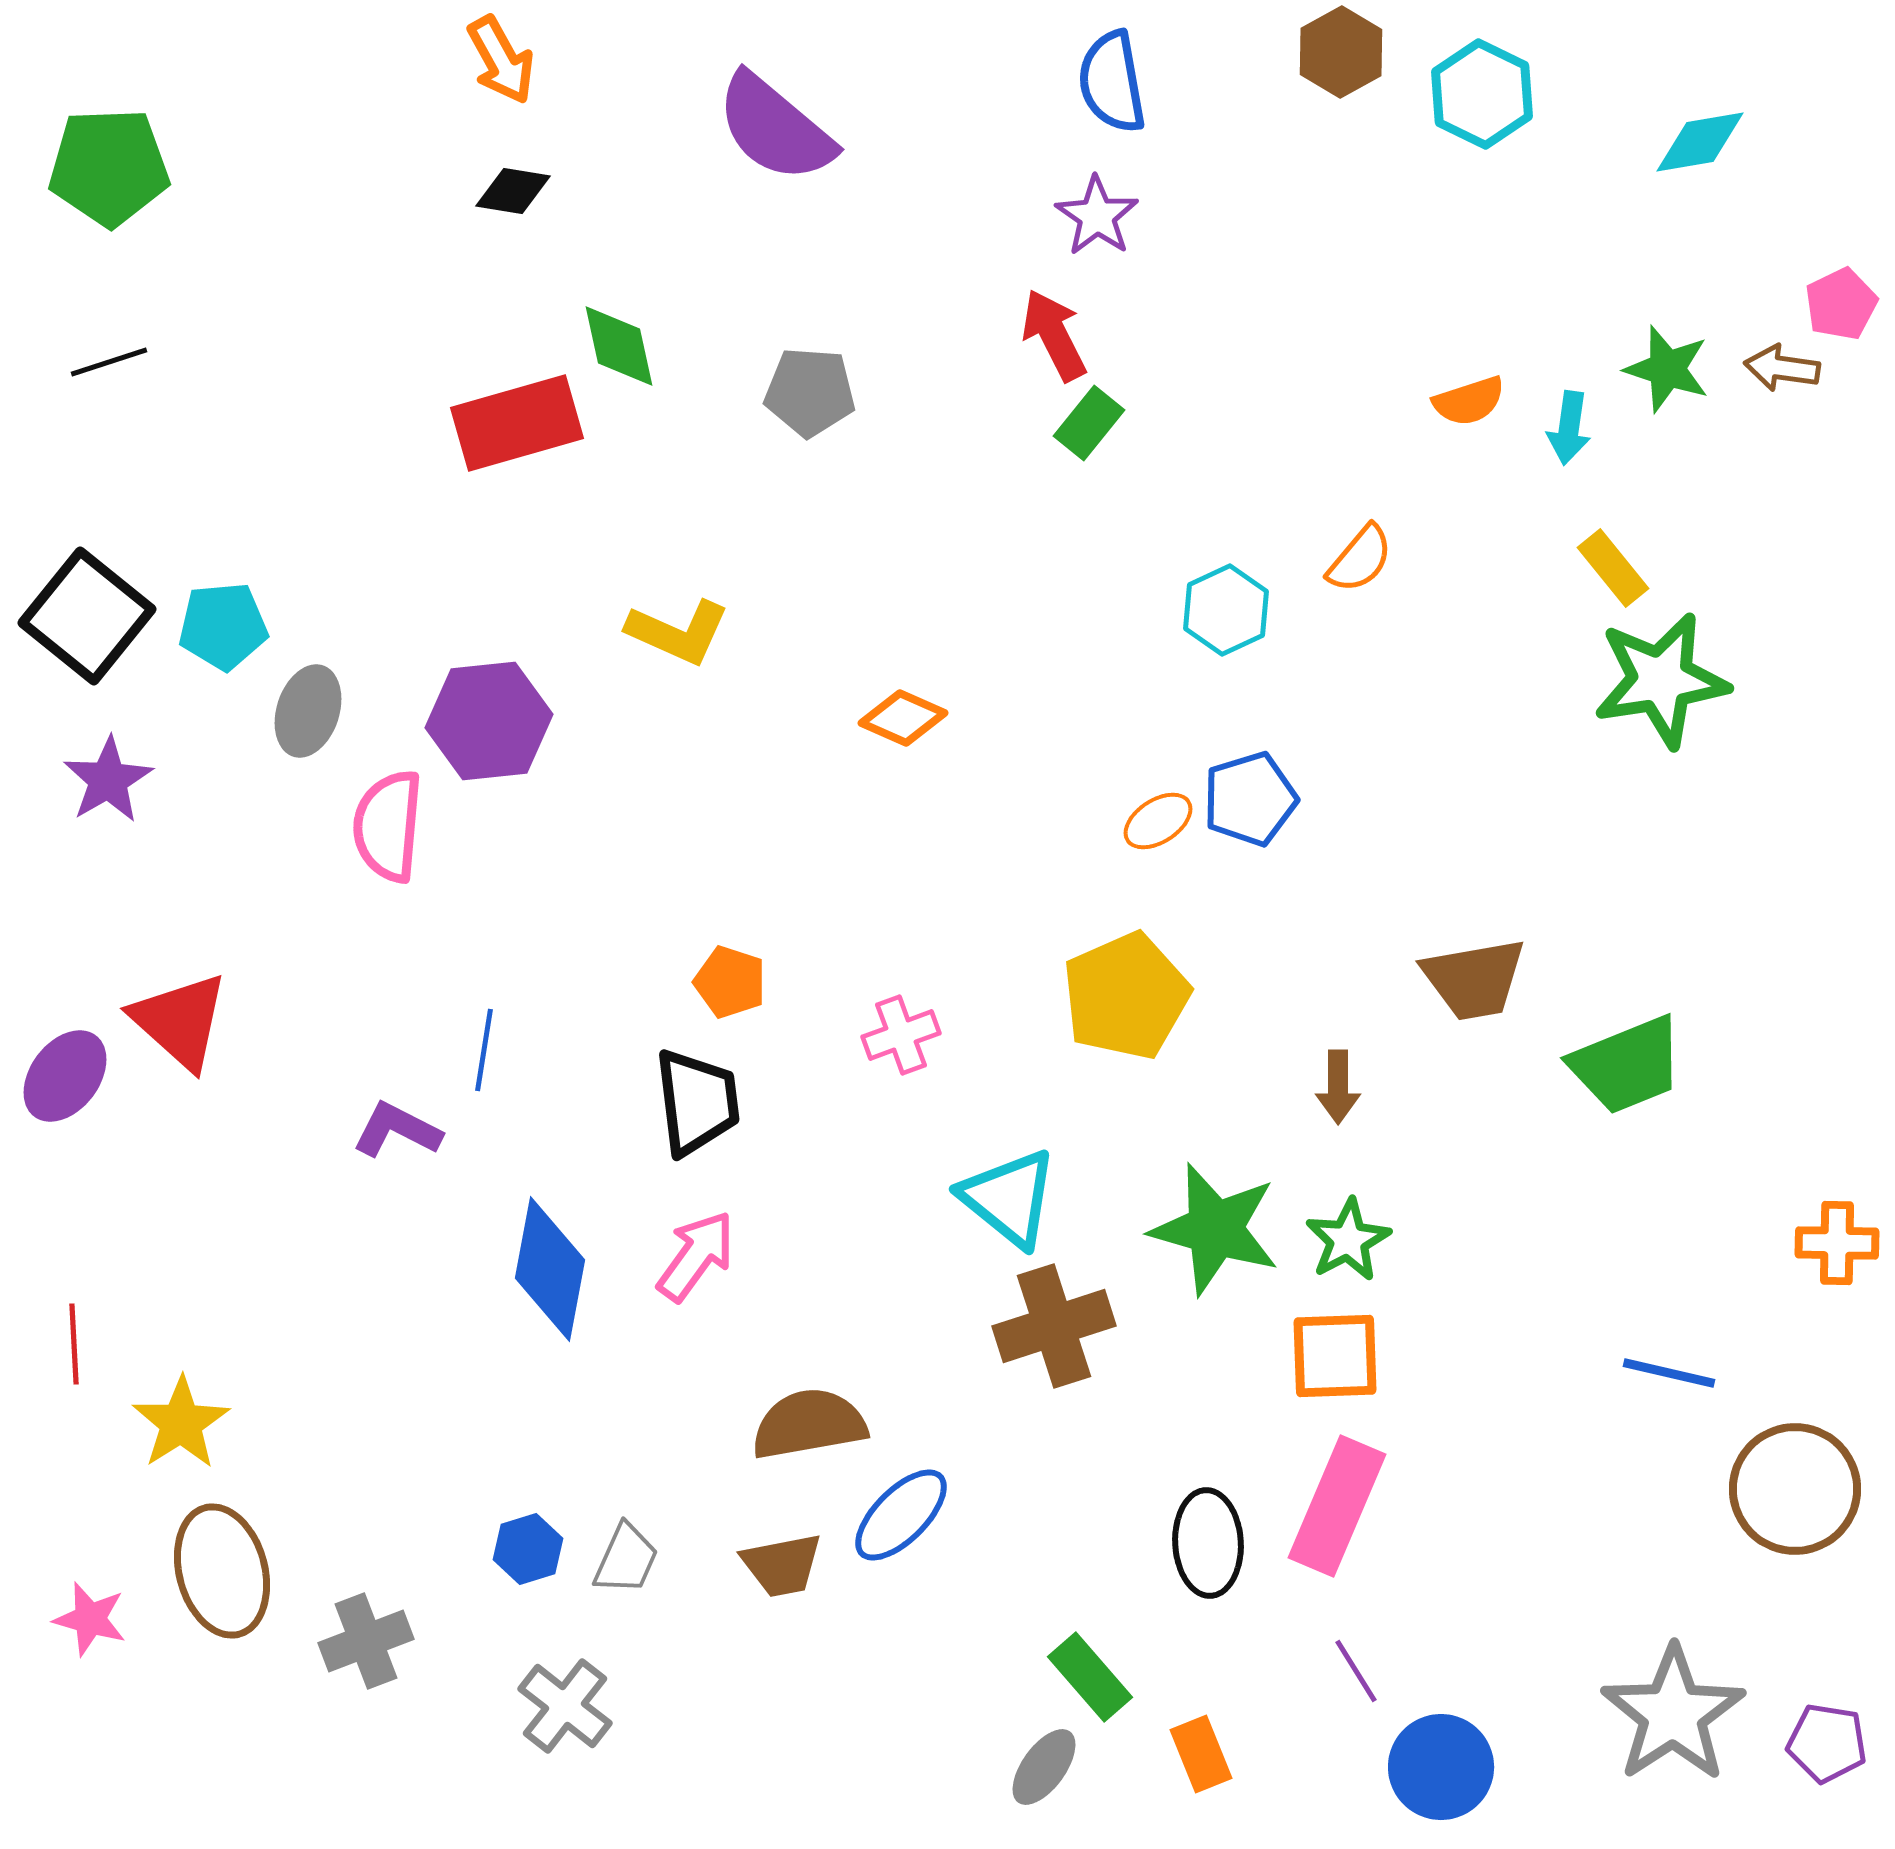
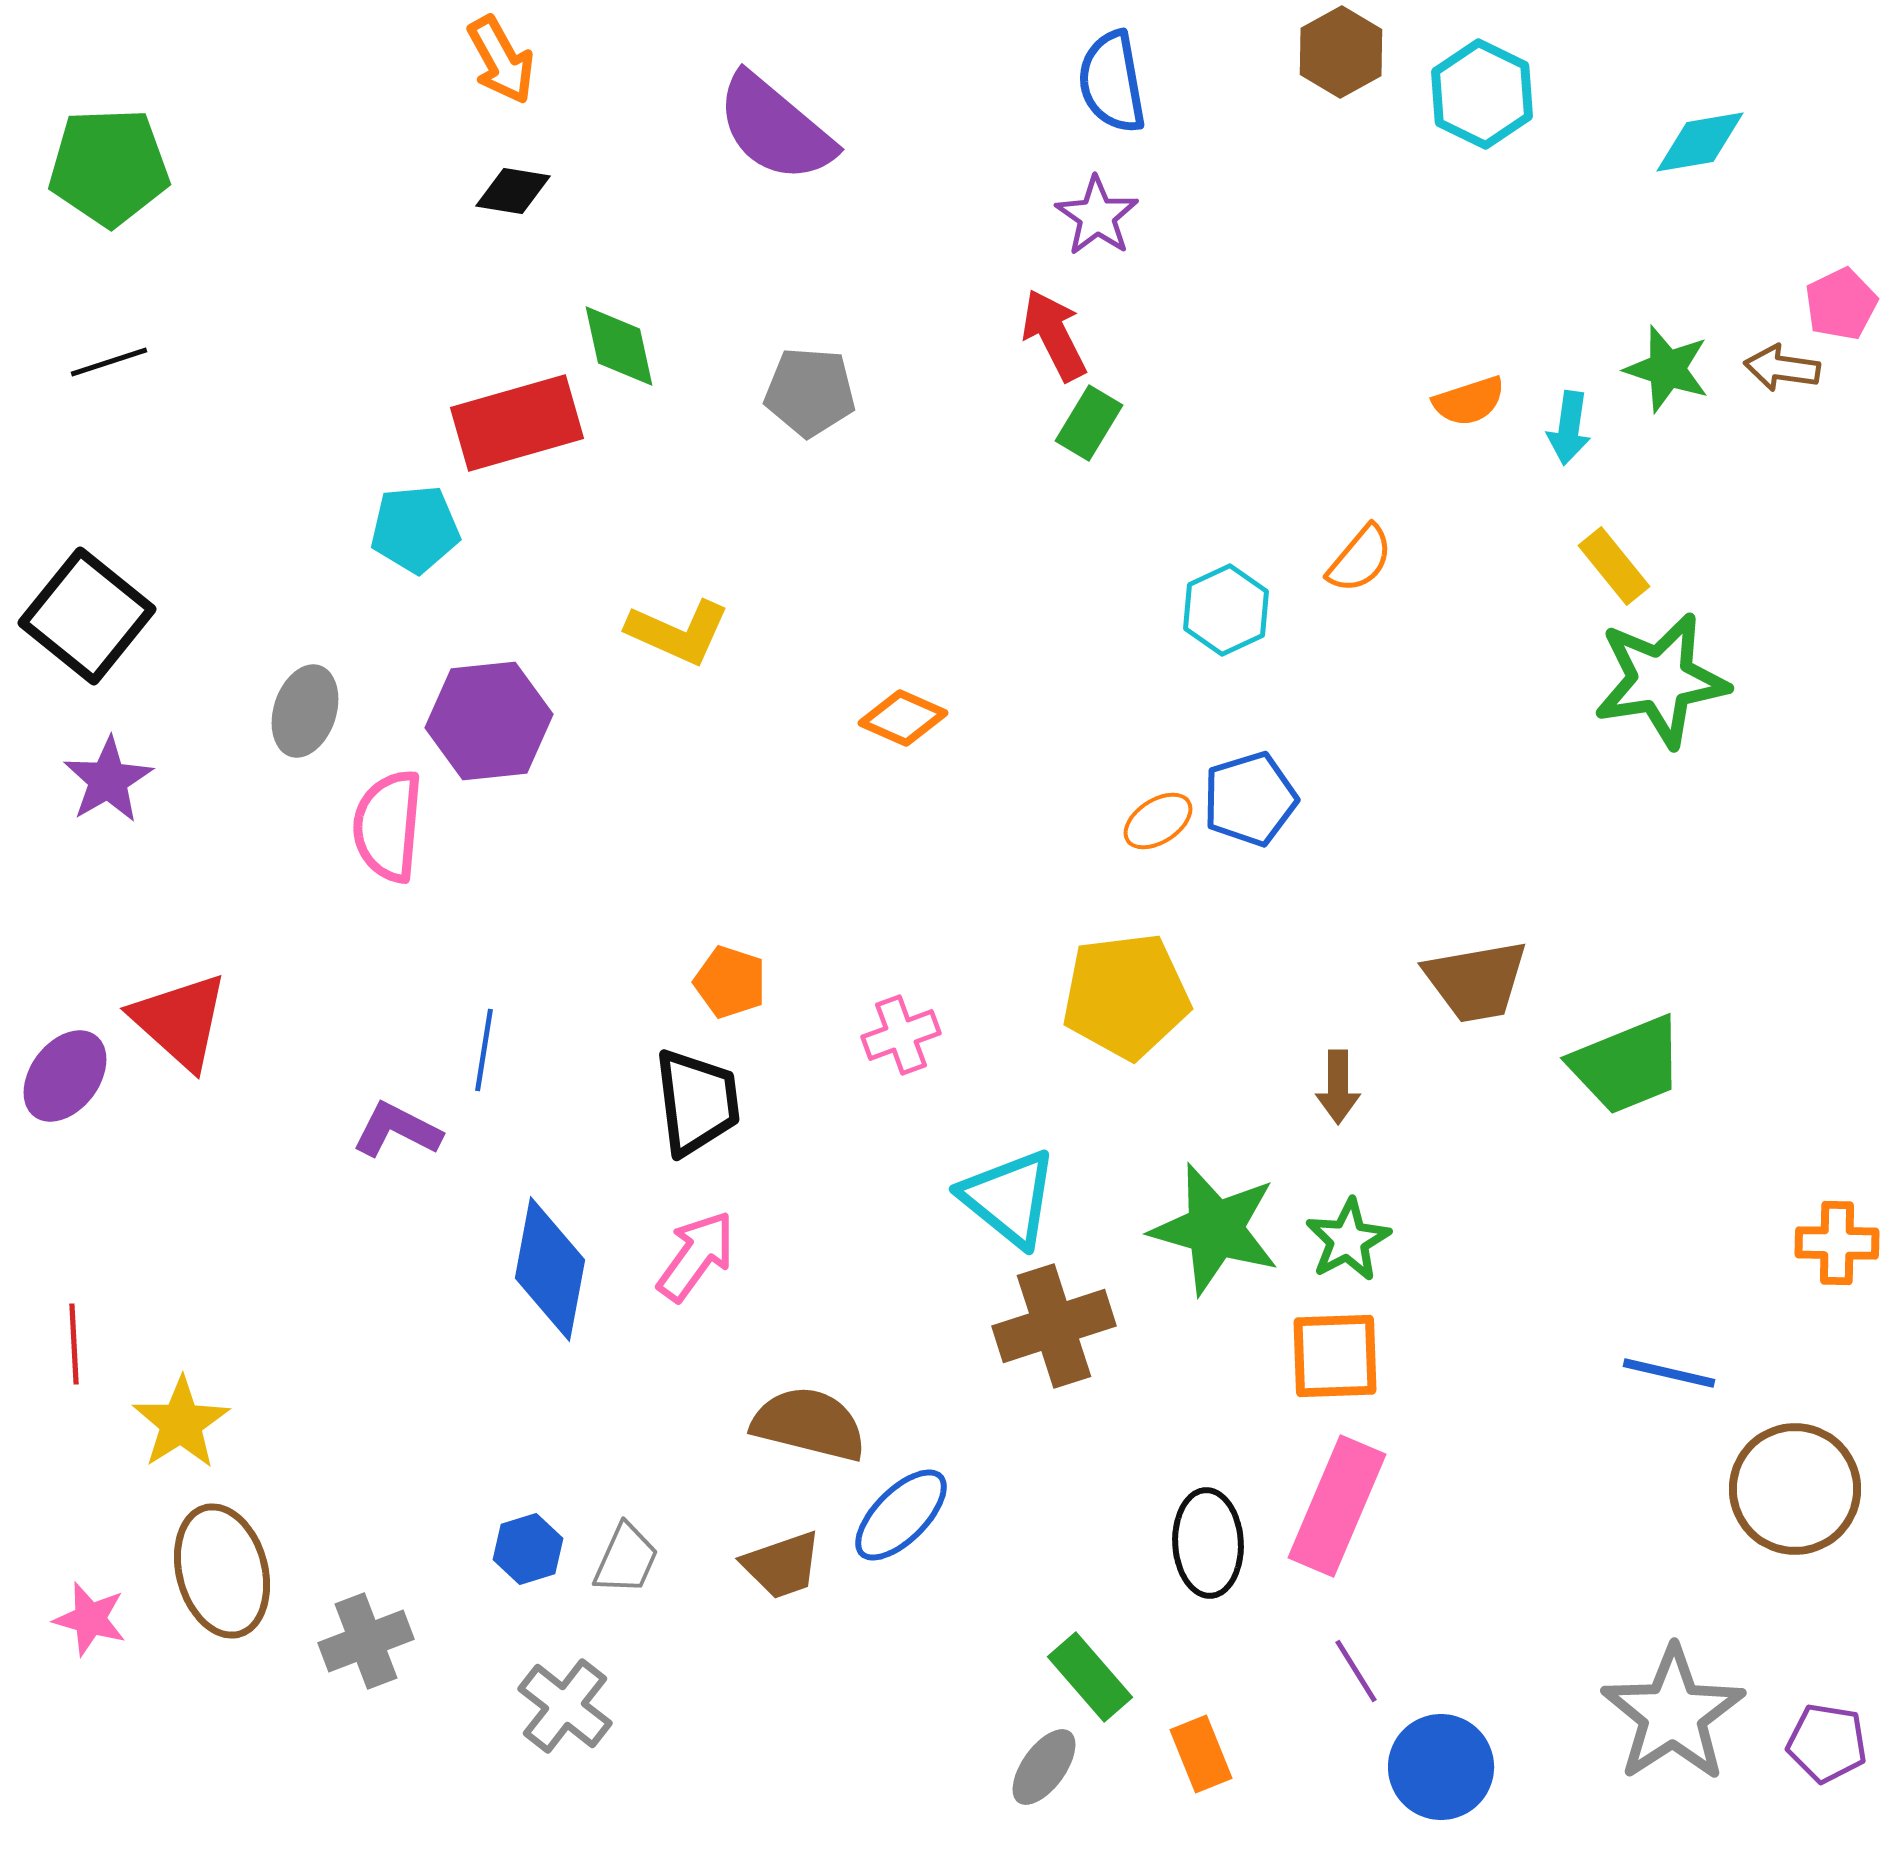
green rectangle at (1089, 423): rotated 8 degrees counterclockwise
yellow rectangle at (1613, 568): moved 1 px right, 2 px up
cyan pentagon at (223, 626): moved 192 px right, 97 px up
gray ellipse at (308, 711): moved 3 px left
brown trapezoid at (1474, 979): moved 2 px right, 2 px down
yellow pentagon at (1126, 996): rotated 17 degrees clockwise
brown semicircle at (809, 1424): rotated 24 degrees clockwise
brown trapezoid at (782, 1565): rotated 8 degrees counterclockwise
